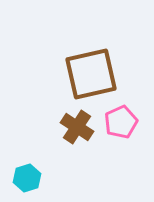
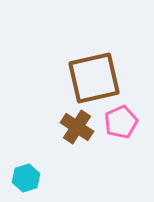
brown square: moved 3 px right, 4 px down
cyan hexagon: moved 1 px left
